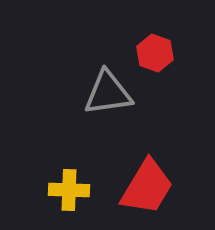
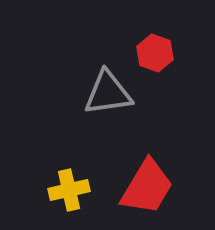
yellow cross: rotated 15 degrees counterclockwise
